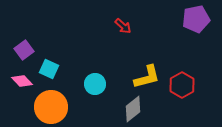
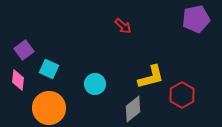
yellow L-shape: moved 4 px right
pink diamond: moved 4 px left, 1 px up; rotated 50 degrees clockwise
red hexagon: moved 10 px down
orange circle: moved 2 px left, 1 px down
